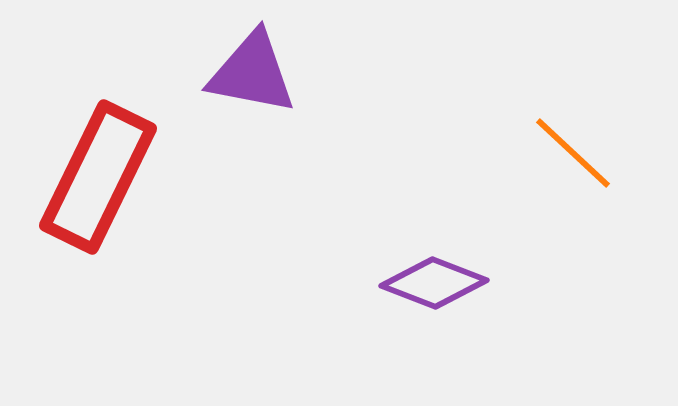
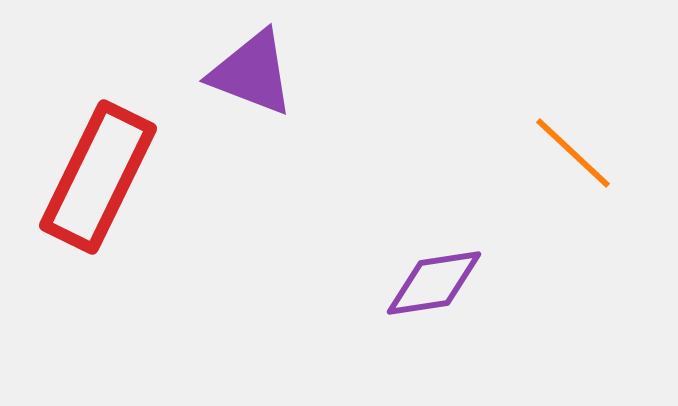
purple triangle: rotated 10 degrees clockwise
purple diamond: rotated 30 degrees counterclockwise
